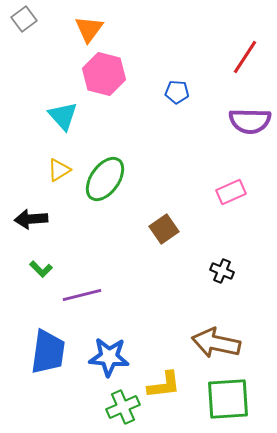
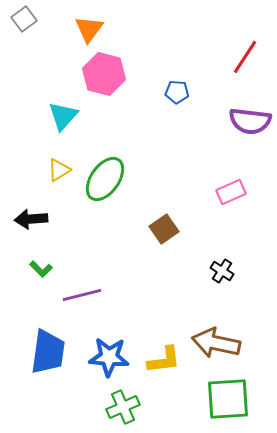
cyan triangle: rotated 24 degrees clockwise
purple semicircle: rotated 6 degrees clockwise
black cross: rotated 10 degrees clockwise
yellow L-shape: moved 25 px up
